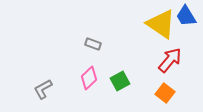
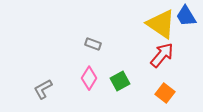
red arrow: moved 8 px left, 5 px up
pink diamond: rotated 15 degrees counterclockwise
